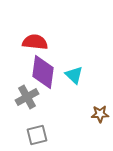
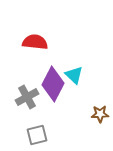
purple diamond: moved 10 px right, 12 px down; rotated 20 degrees clockwise
